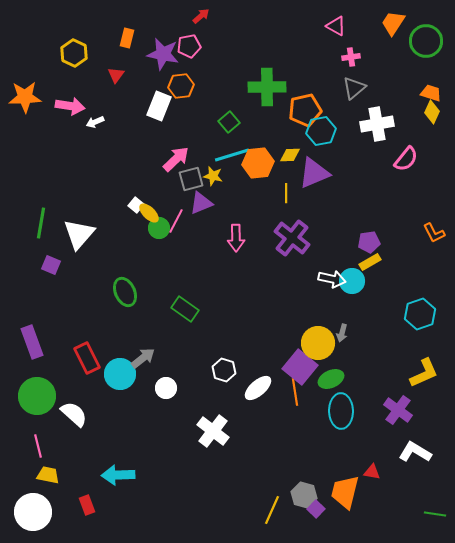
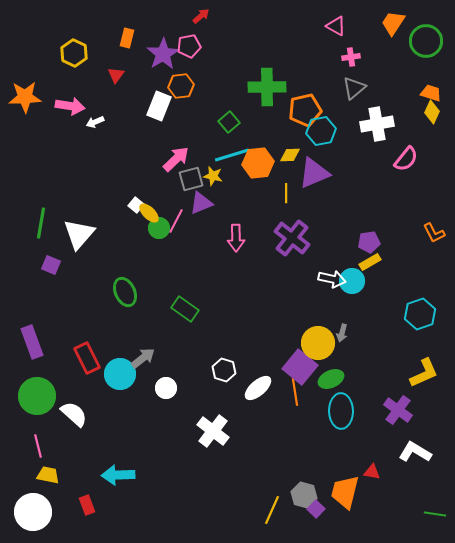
purple star at (163, 54): rotated 28 degrees clockwise
